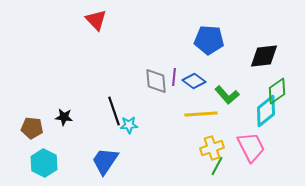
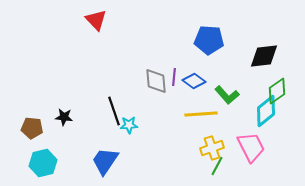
cyan hexagon: moved 1 px left; rotated 20 degrees clockwise
